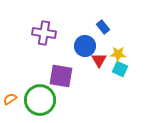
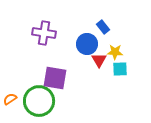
blue circle: moved 2 px right, 2 px up
yellow star: moved 3 px left, 2 px up
cyan square: rotated 28 degrees counterclockwise
purple square: moved 6 px left, 2 px down
green circle: moved 1 px left, 1 px down
